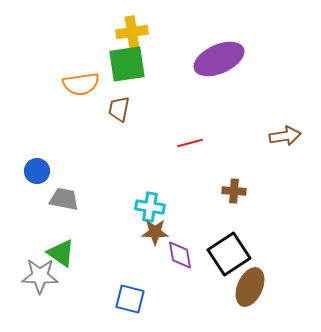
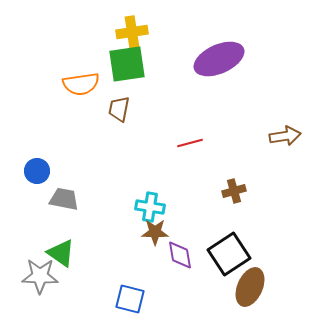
brown cross: rotated 20 degrees counterclockwise
